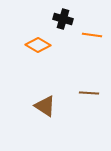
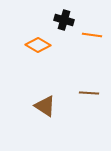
black cross: moved 1 px right, 1 px down
